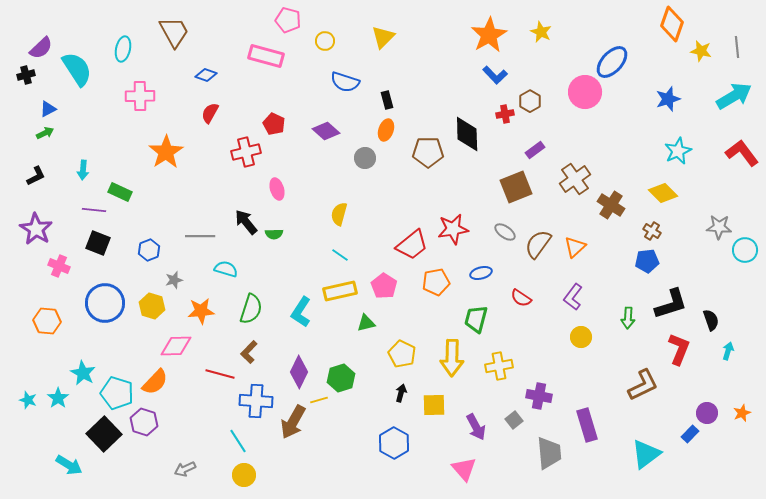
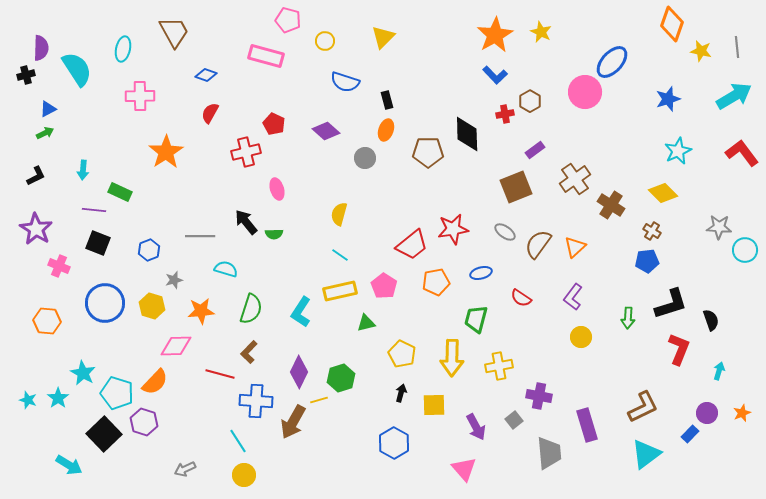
orange star at (489, 35): moved 6 px right
purple semicircle at (41, 48): rotated 45 degrees counterclockwise
cyan arrow at (728, 351): moved 9 px left, 20 px down
brown L-shape at (643, 385): moved 22 px down
